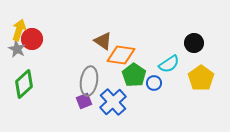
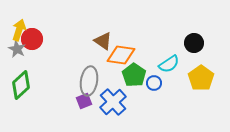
green diamond: moved 3 px left, 1 px down
